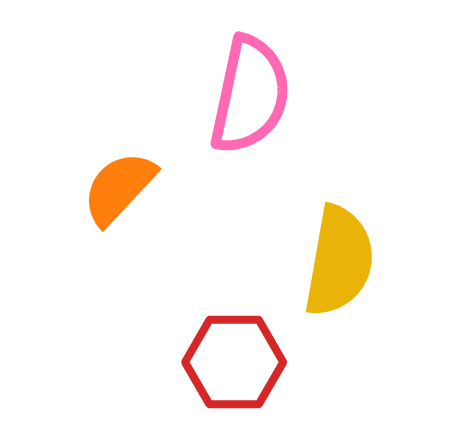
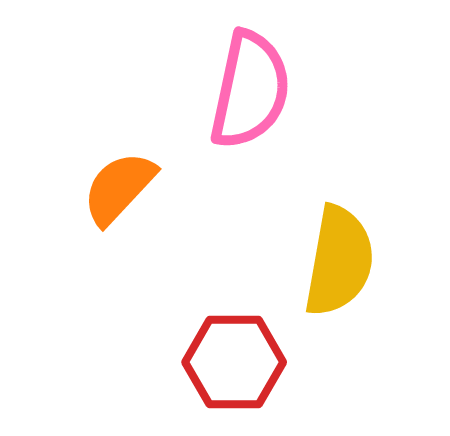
pink semicircle: moved 5 px up
